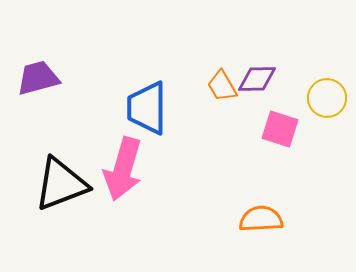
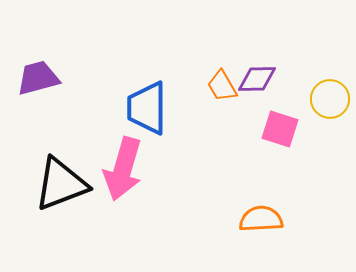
yellow circle: moved 3 px right, 1 px down
